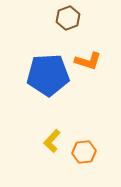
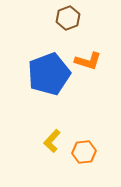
blue pentagon: moved 1 px right, 1 px up; rotated 18 degrees counterclockwise
